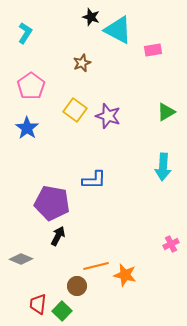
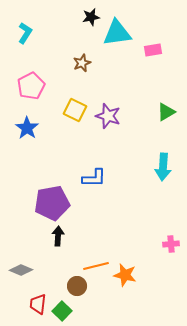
black star: rotated 30 degrees counterclockwise
cyan triangle: moved 1 px left, 3 px down; rotated 36 degrees counterclockwise
pink pentagon: rotated 8 degrees clockwise
yellow square: rotated 10 degrees counterclockwise
blue L-shape: moved 2 px up
purple pentagon: rotated 20 degrees counterclockwise
black arrow: rotated 24 degrees counterclockwise
pink cross: rotated 21 degrees clockwise
gray diamond: moved 11 px down
